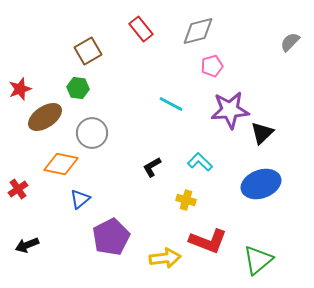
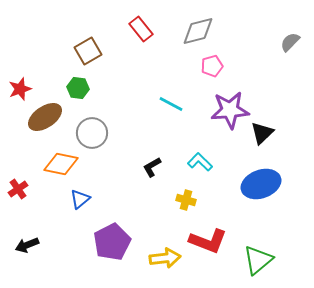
purple pentagon: moved 1 px right, 5 px down
